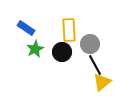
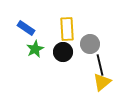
yellow rectangle: moved 2 px left, 1 px up
black circle: moved 1 px right
black line: moved 5 px right; rotated 15 degrees clockwise
